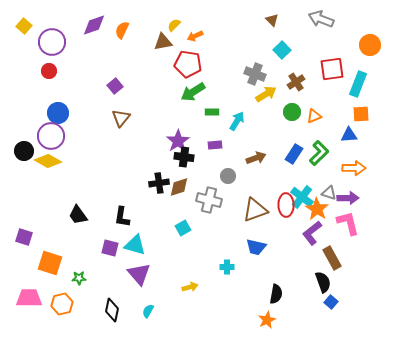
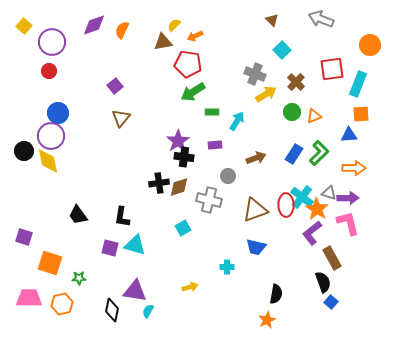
brown cross at (296, 82): rotated 12 degrees counterclockwise
yellow diamond at (48, 161): rotated 48 degrees clockwise
purple triangle at (139, 274): moved 4 px left, 17 px down; rotated 40 degrees counterclockwise
